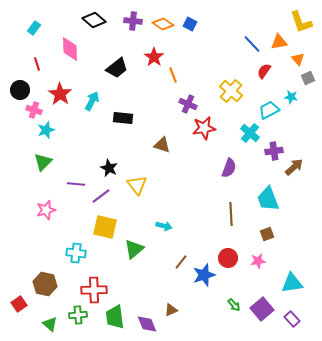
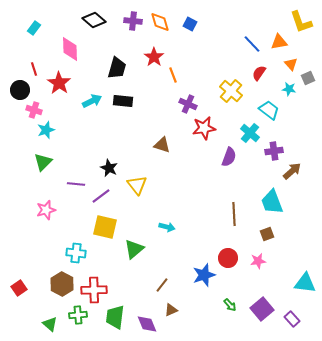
orange diamond at (163, 24): moved 3 px left, 2 px up; rotated 40 degrees clockwise
orange triangle at (298, 59): moved 7 px left, 5 px down
red line at (37, 64): moved 3 px left, 5 px down
black trapezoid at (117, 68): rotated 35 degrees counterclockwise
red semicircle at (264, 71): moved 5 px left, 2 px down
red star at (60, 94): moved 1 px left, 11 px up
cyan star at (291, 97): moved 2 px left, 8 px up
cyan arrow at (92, 101): rotated 36 degrees clockwise
cyan trapezoid at (269, 110): rotated 65 degrees clockwise
black rectangle at (123, 118): moved 17 px up
brown arrow at (294, 167): moved 2 px left, 4 px down
purple semicircle at (229, 168): moved 11 px up
cyan trapezoid at (268, 199): moved 4 px right, 3 px down
brown line at (231, 214): moved 3 px right
cyan arrow at (164, 226): moved 3 px right, 1 px down
brown line at (181, 262): moved 19 px left, 23 px down
cyan triangle at (292, 283): moved 13 px right; rotated 15 degrees clockwise
brown hexagon at (45, 284): moved 17 px right; rotated 15 degrees clockwise
red square at (19, 304): moved 16 px up
green arrow at (234, 305): moved 4 px left
green trapezoid at (115, 317): rotated 15 degrees clockwise
